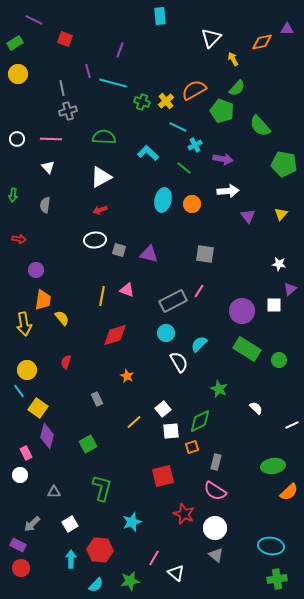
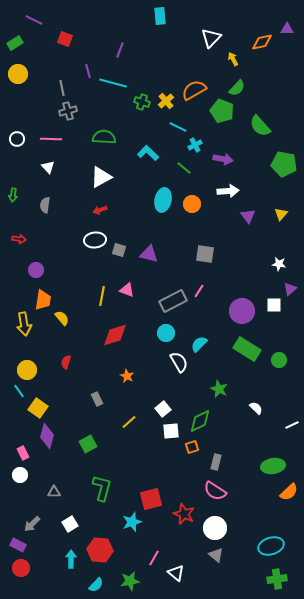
yellow line at (134, 422): moved 5 px left
pink rectangle at (26, 453): moved 3 px left
red square at (163, 476): moved 12 px left, 23 px down
cyan ellipse at (271, 546): rotated 25 degrees counterclockwise
